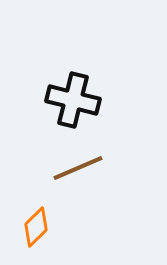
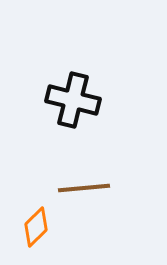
brown line: moved 6 px right, 20 px down; rotated 18 degrees clockwise
